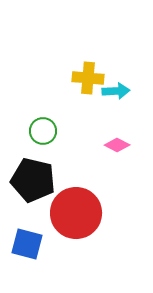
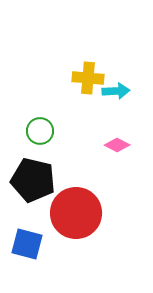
green circle: moved 3 px left
